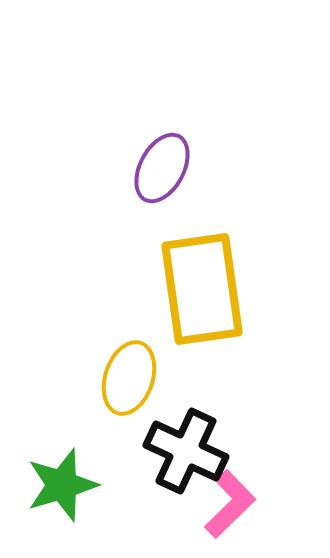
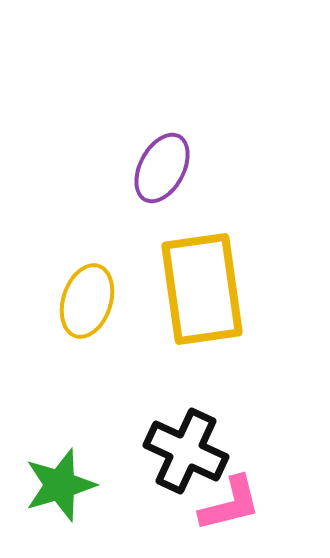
yellow ellipse: moved 42 px left, 77 px up
green star: moved 2 px left
pink L-shape: rotated 30 degrees clockwise
